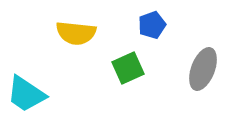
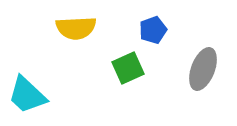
blue pentagon: moved 1 px right, 5 px down
yellow semicircle: moved 5 px up; rotated 9 degrees counterclockwise
cyan trapezoid: moved 1 px right, 1 px down; rotated 9 degrees clockwise
